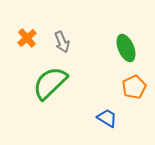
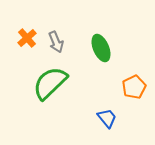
gray arrow: moved 6 px left
green ellipse: moved 25 px left
blue trapezoid: rotated 20 degrees clockwise
